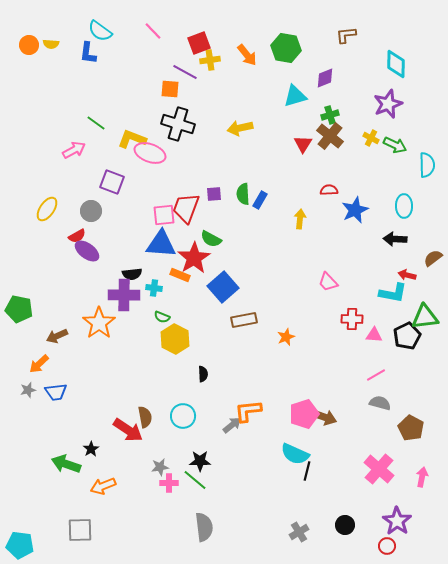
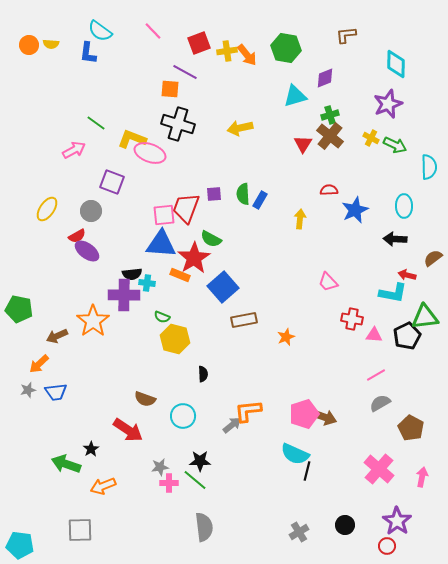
yellow cross at (210, 60): moved 17 px right, 9 px up
cyan semicircle at (427, 165): moved 2 px right, 2 px down
cyan cross at (154, 288): moved 7 px left, 5 px up
red cross at (352, 319): rotated 10 degrees clockwise
orange star at (99, 323): moved 6 px left, 2 px up
yellow hexagon at (175, 339): rotated 12 degrees counterclockwise
gray semicircle at (380, 403): rotated 45 degrees counterclockwise
brown semicircle at (145, 417): moved 18 px up; rotated 120 degrees clockwise
